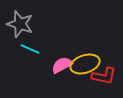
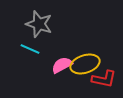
gray star: moved 19 px right
red L-shape: moved 3 px down
